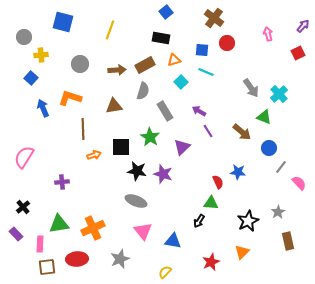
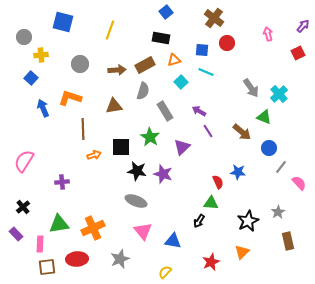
pink semicircle at (24, 157): moved 4 px down
